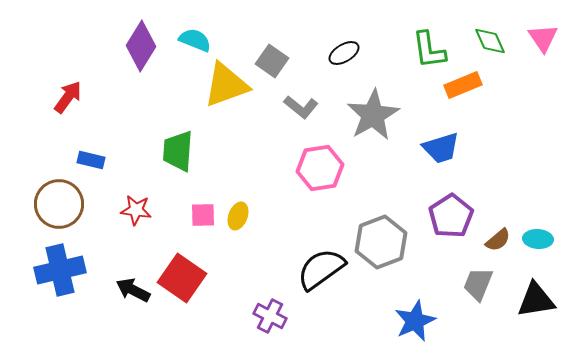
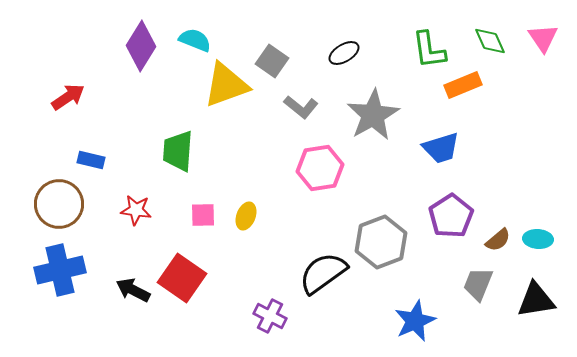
red arrow: rotated 20 degrees clockwise
yellow ellipse: moved 8 px right
black semicircle: moved 2 px right, 4 px down
